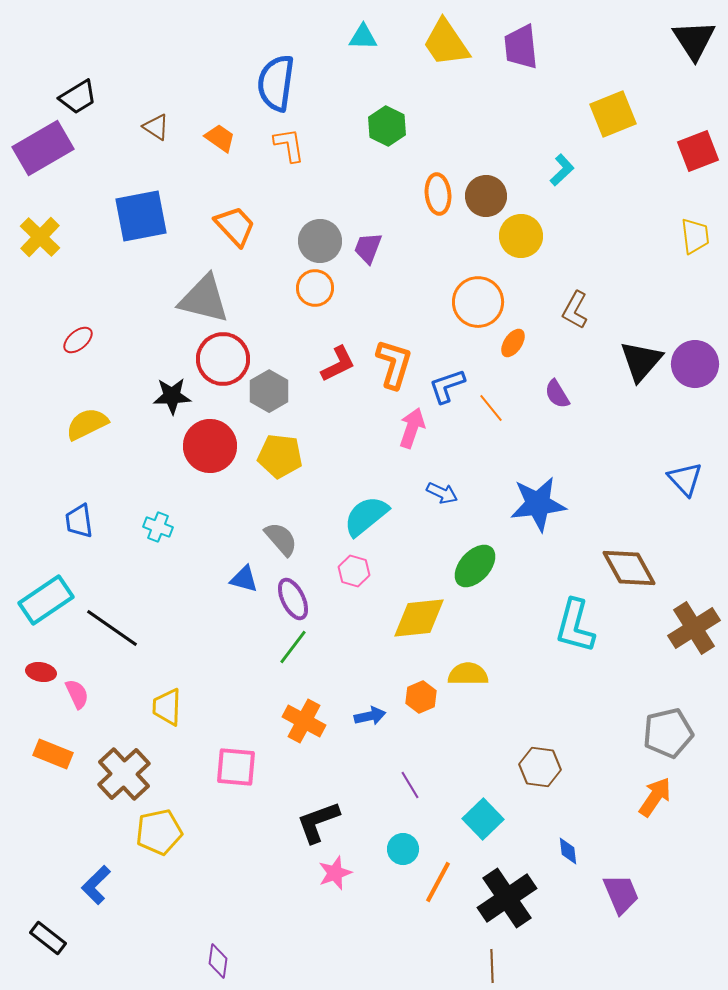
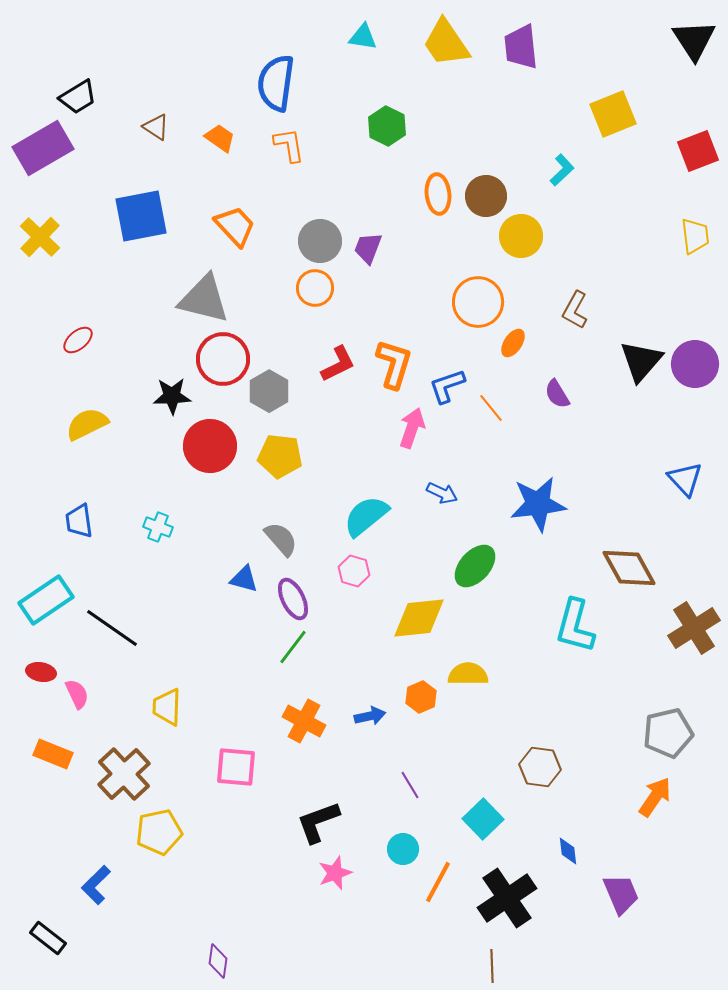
cyan triangle at (363, 37): rotated 8 degrees clockwise
